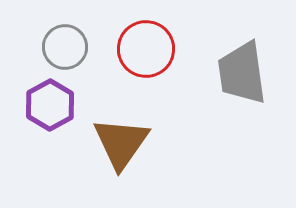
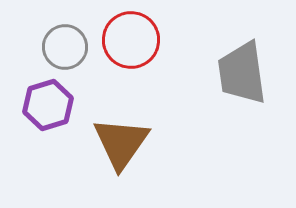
red circle: moved 15 px left, 9 px up
purple hexagon: moved 2 px left; rotated 12 degrees clockwise
